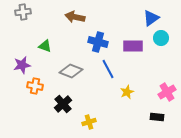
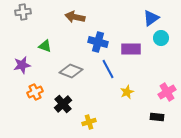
purple rectangle: moved 2 px left, 3 px down
orange cross: moved 6 px down; rotated 35 degrees counterclockwise
